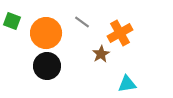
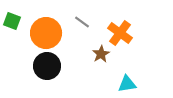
orange cross: rotated 25 degrees counterclockwise
